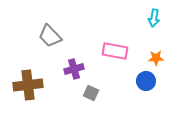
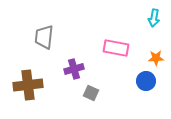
gray trapezoid: moved 6 px left, 1 px down; rotated 50 degrees clockwise
pink rectangle: moved 1 px right, 3 px up
